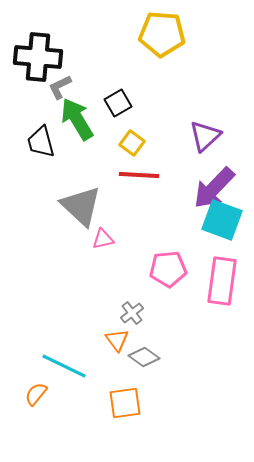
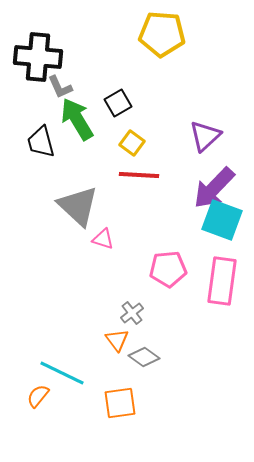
gray L-shape: rotated 88 degrees counterclockwise
gray triangle: moved 3 px left
pink triangle: rotated 30 degrees clockwise
cyan line: moved 2 px left, 7 px down
orange semicircle: moved 2 px right, 2 px down
orange square: moved 5 px left
